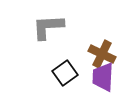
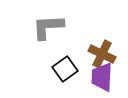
black square: moved 4 px up
purple trapezoid: moved 1 px left
